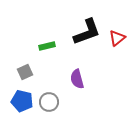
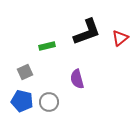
red triangle: moved 3 px right
